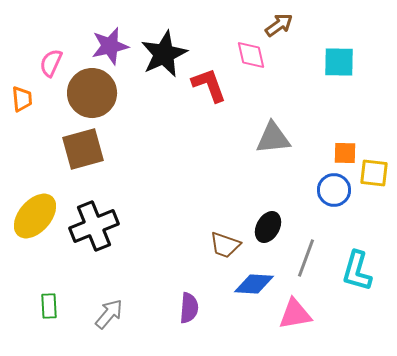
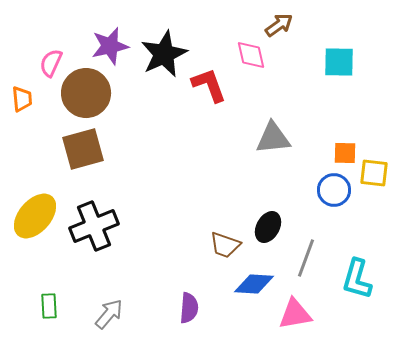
brown circle: moved 6 px left
cyan L-shape: moved 8 px down
